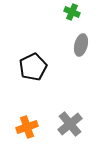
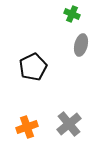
green cross: moved 2 px down
gray cross: moved 1 px left
